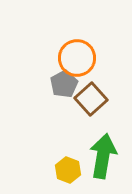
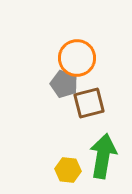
gray pentagon: rotated 24 degrees counterclockwise
brown square: moved 2 px left, 4 px down; rotated 28 degrees clockwise
yellow hexagon: rotated 15 degrees counterclockwise
